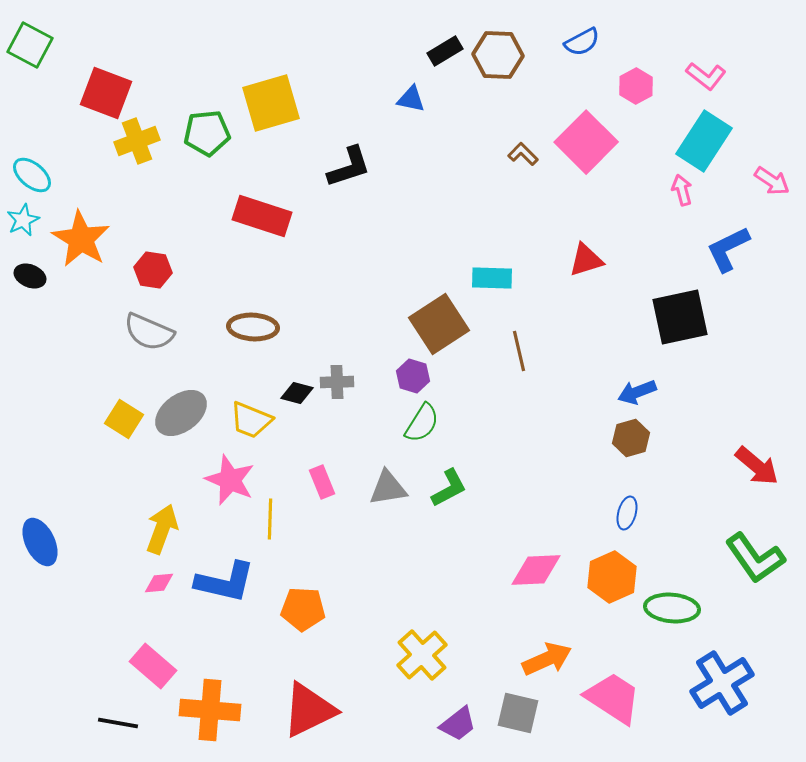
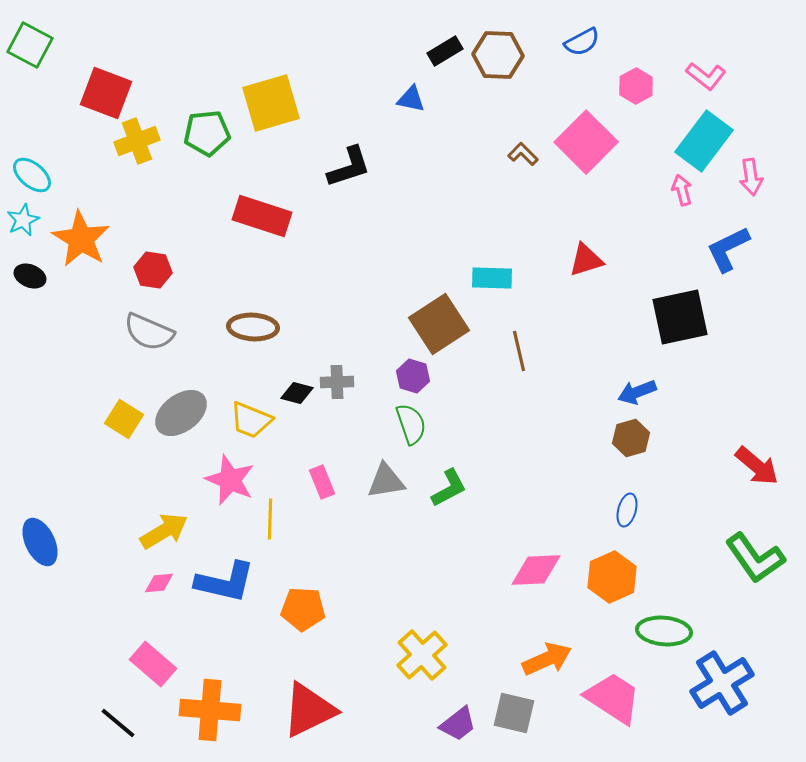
cyan rectangle at (704, 141): rotated 4 degrees clockwise
pink arrow at (772, 181): moved 21 px left, 4 px up; rotated 48 degrees clockwise
green semicircle at (422, 423): moved 11 px left, 1 px down; rotated 51 degrees counterclockwise
gray triangle at (388, 488): moved 2 px left, 7 px up
blue ellipse at (627, 513): moved 3 px up
yellow arrow at (162, 529): moved 2 px right, 2 px down; rotated 39 degrees clockwise
green ellipse at (672, 608): moved 8 px left, 23 px down
pink rectangle at (153, 666): moved 2 px up
gray square at (518, 713): moved 4 px left
black line at (118, 723): rotated 30 degrees clockwise
